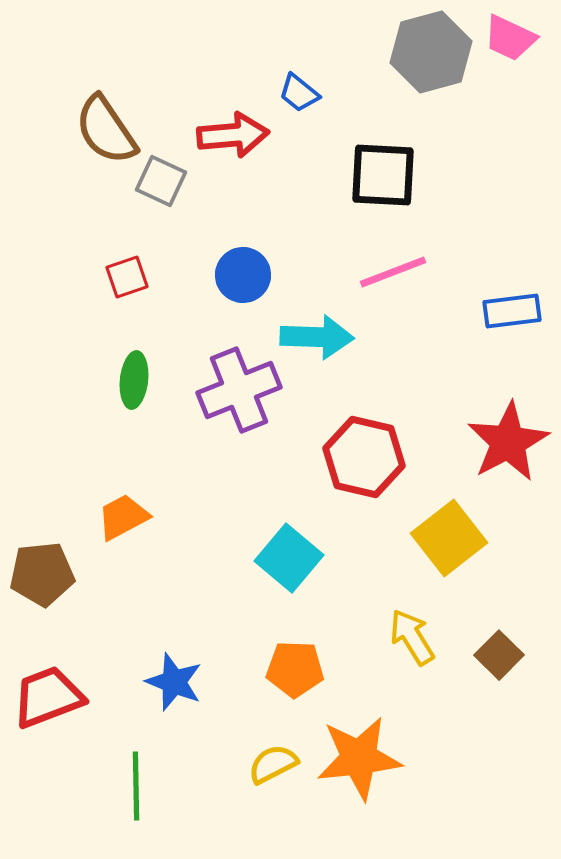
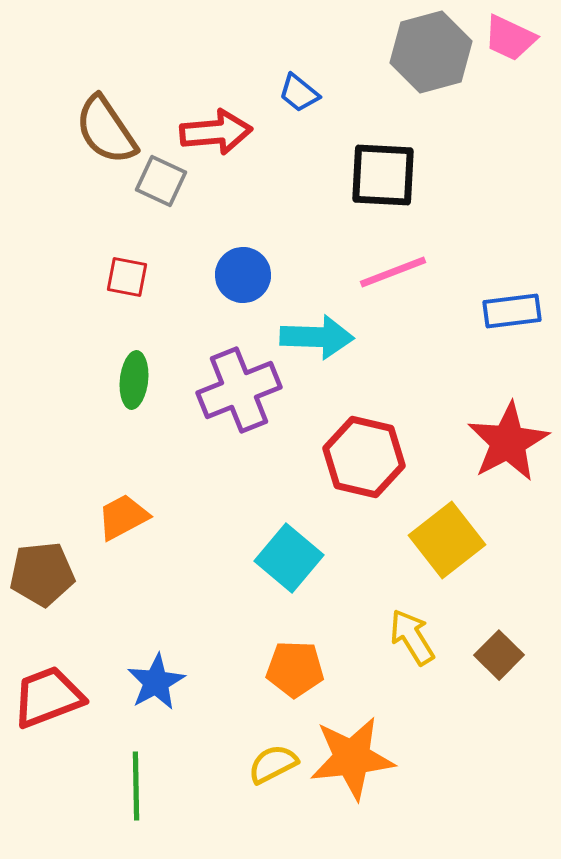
red arrow: moved 17 px left, 3 px up
red square: rotated 30 degrees clockwise
yellow square: moved 2 px left, 2 px down
blue star: moved 18 px left; rotated 22 degrees clockwise
orange star: moved 7 px left
